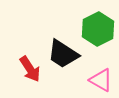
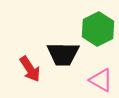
black trapezoid: rotated 32 degrees counterclockwise
